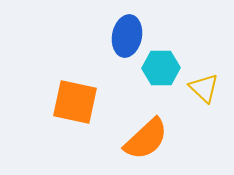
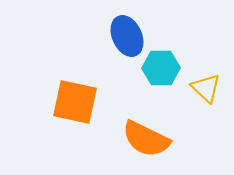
blue ellipse: rotated 36 degrees counterclockwise
yellow triangle: moved 2 px right
orange semicircle: rotated 69 degrees clockwise
